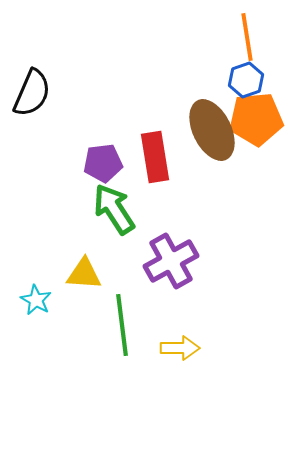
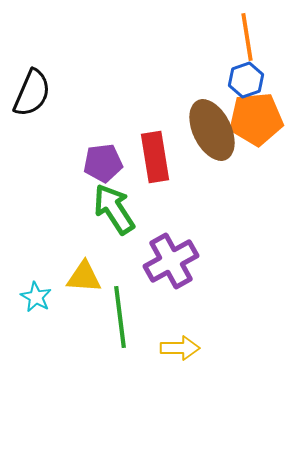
yellow triangle: moved 3 px down
cyan star: moved 3 px up
green line: moved 2 px left, 8 px up
